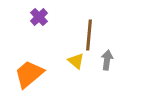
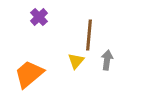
yellow triangle: rotated 30 degrees clockwise
